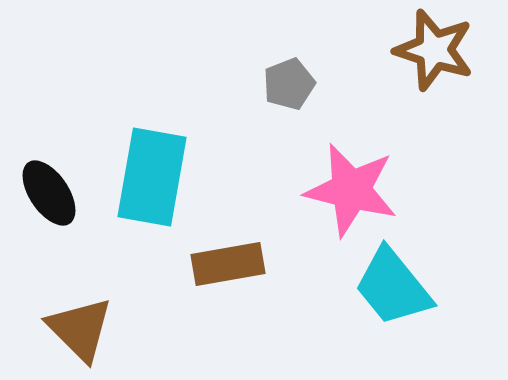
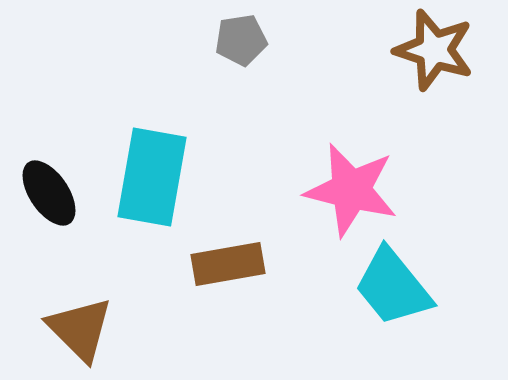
gray pentagon: moved 48 px left, 44 px up; rotated 12 degrees clockwise
